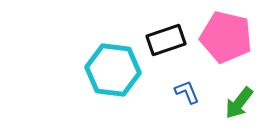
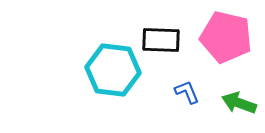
black rectangle: moved 5 px left; rotated 21 degrees clockwise
green arrow: rotated 72 degrees clockwise
